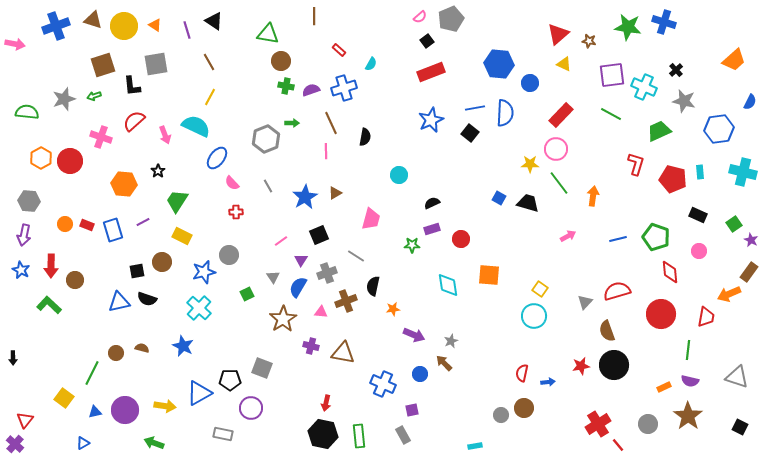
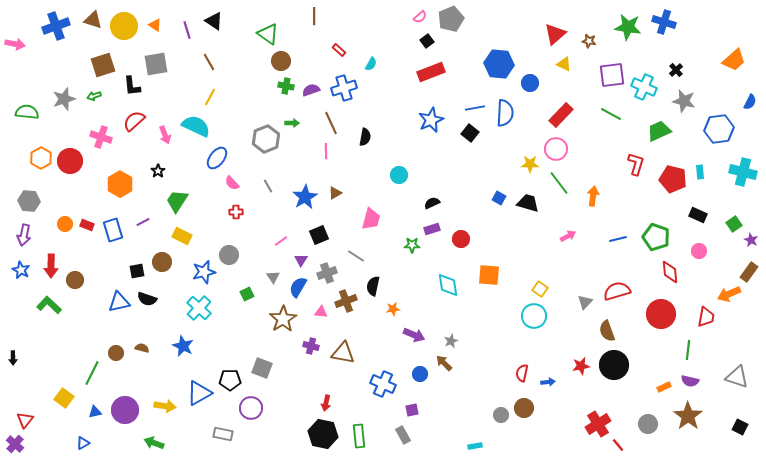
green triangle at (268, 34): rotated 25 degrees clockwise
red triangle at (558, 34): moved 3 px left
orange hexagon at (124, 184): moved 4 px left; rotated 25 degrees clockwise
